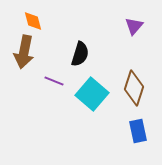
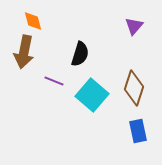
cyan square: moved 1 px down
